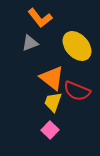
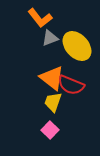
gray triangle: moved 20 px right, 5 px up
red semicircle: moved 6 px left, 6 px up
